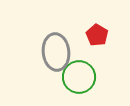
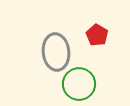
green circle: moved 7 px down
